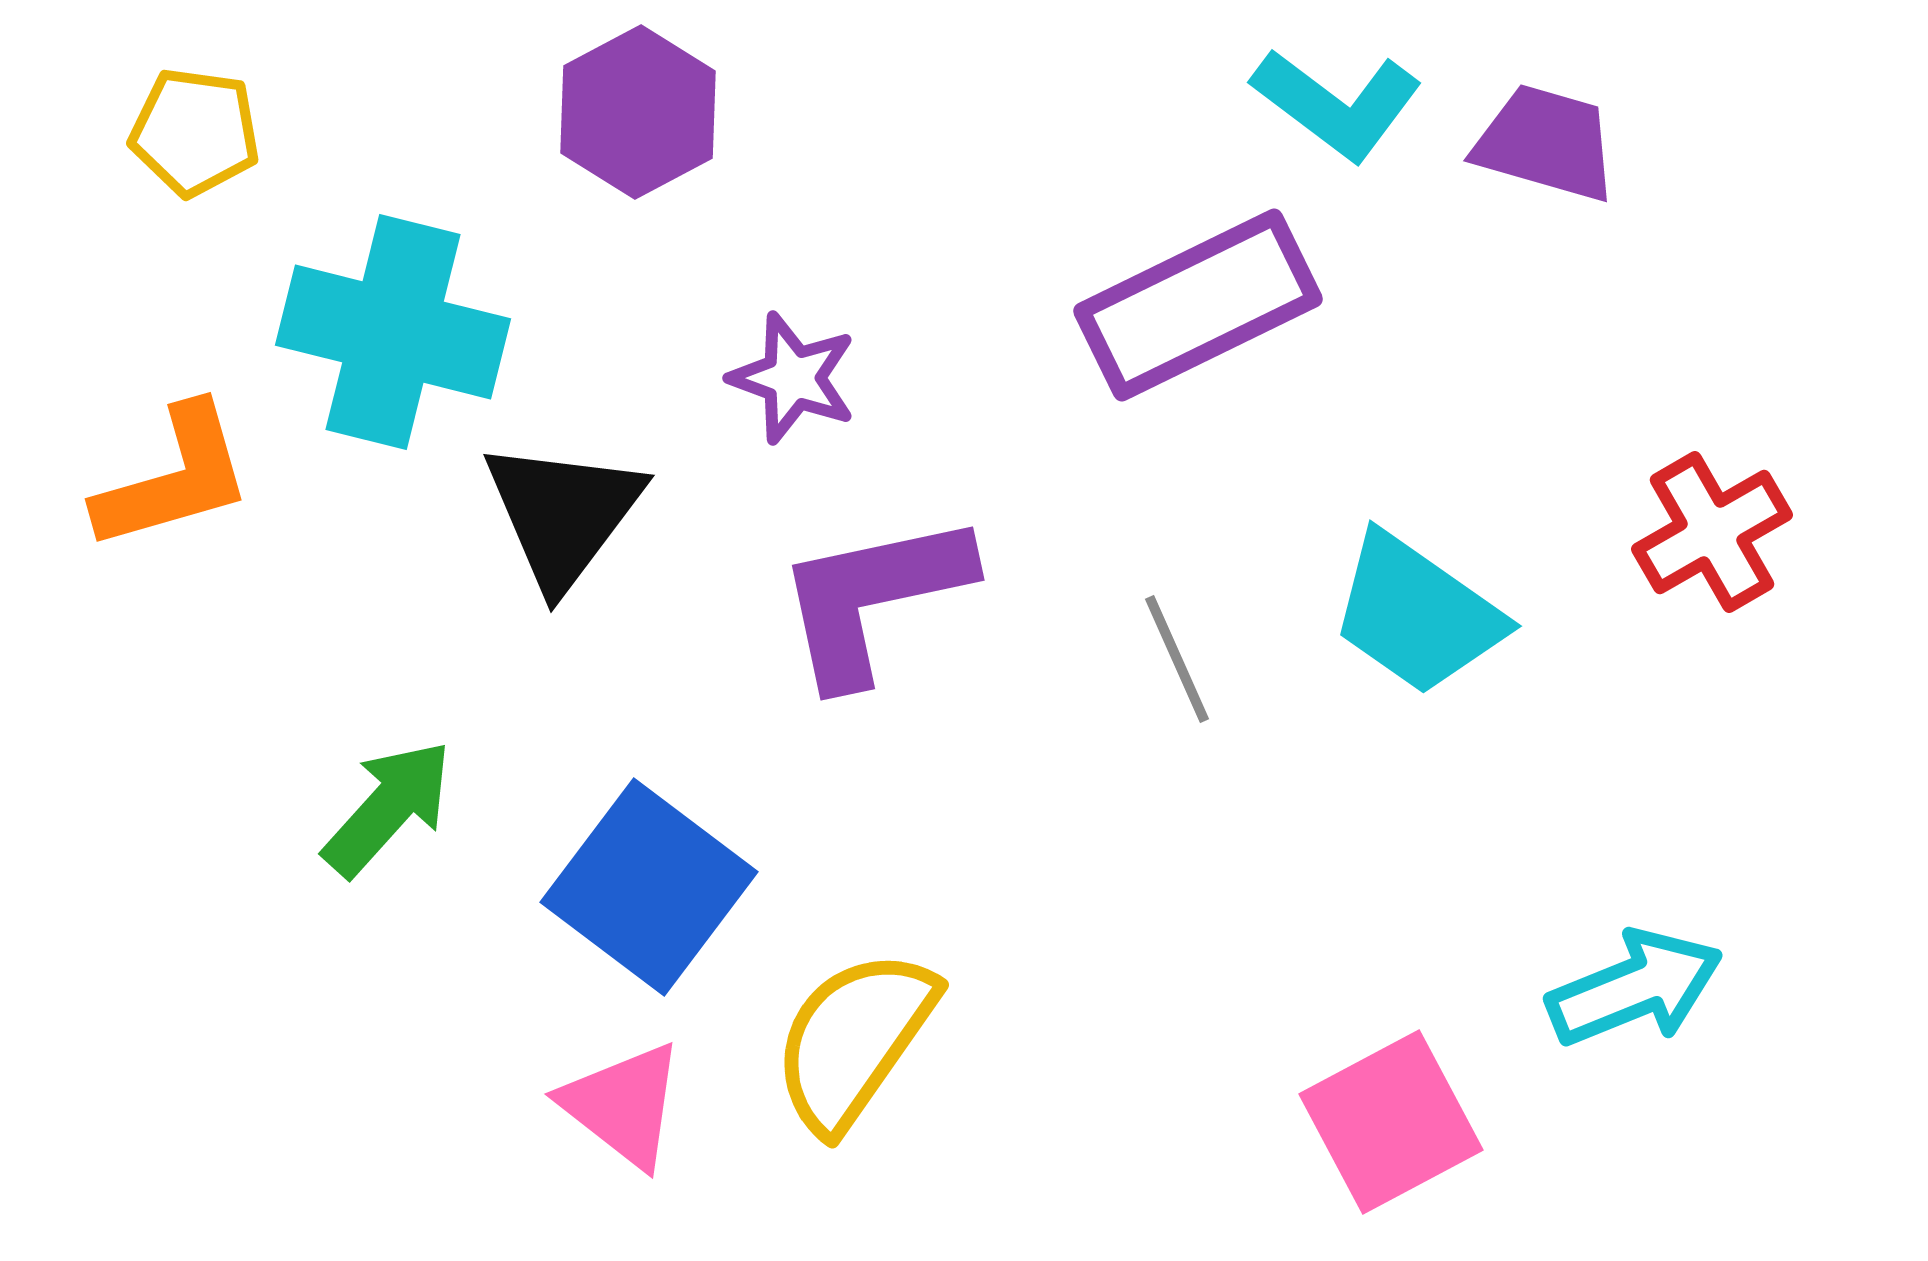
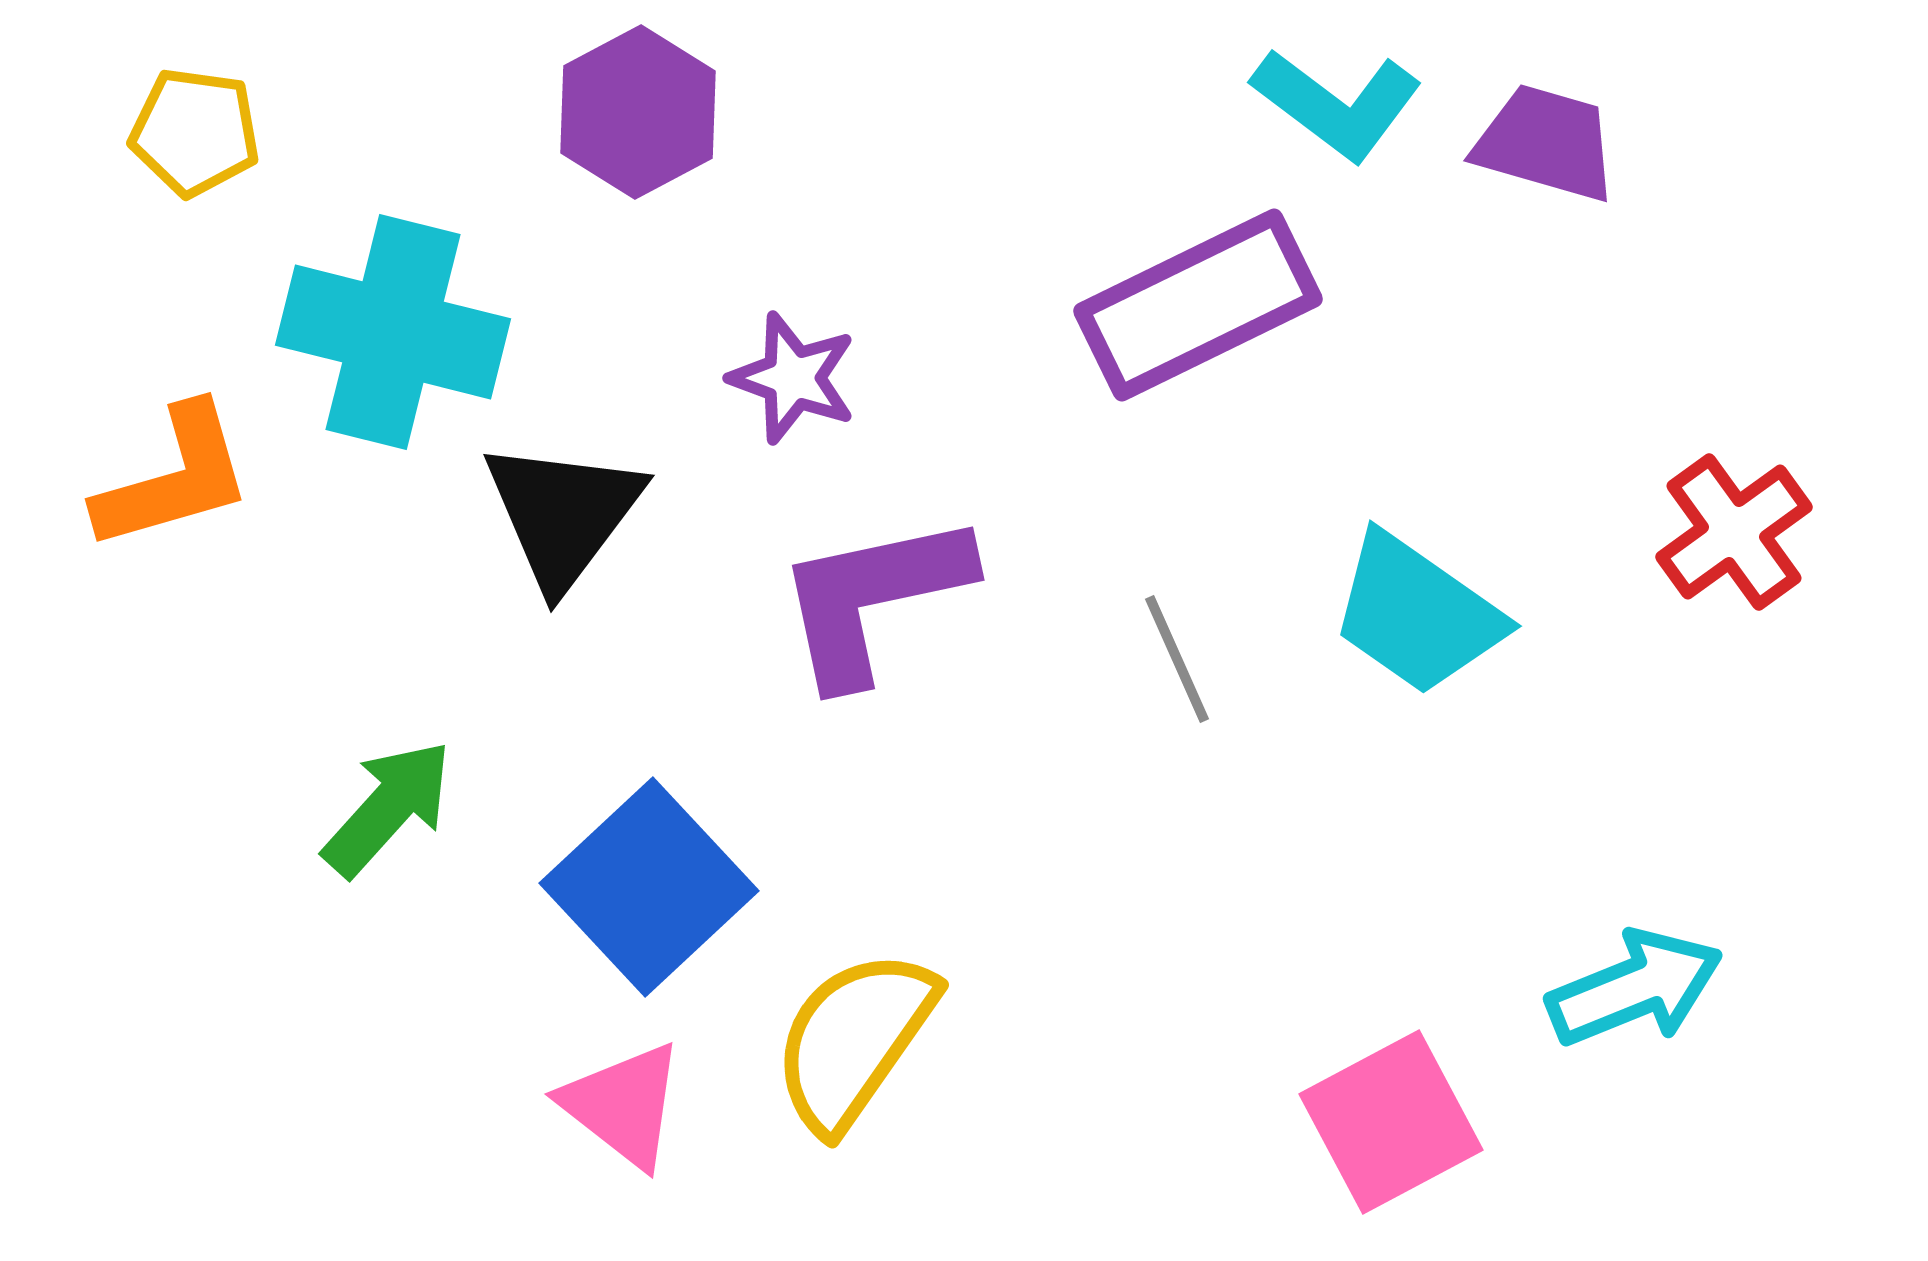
red cross: moved 22 px right; rotated 6 degrees counterclockwise
blue square: rotated 10 degrees clockwise
